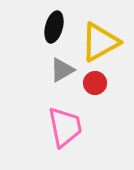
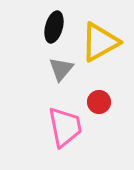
gray triangle: moved 1 px left, 1 px up; rotated 20 degrees counterclockwise
red circle: moved 4 px right, 19 px down
